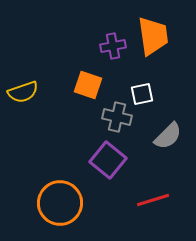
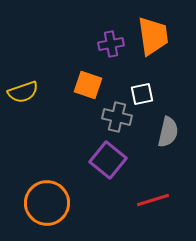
purple cross: moved 2 px left, 2 px up
gray semicircle: moved 4 px up; rotated 32 degrees counterclockwise
orange circle: moved 13 px left
